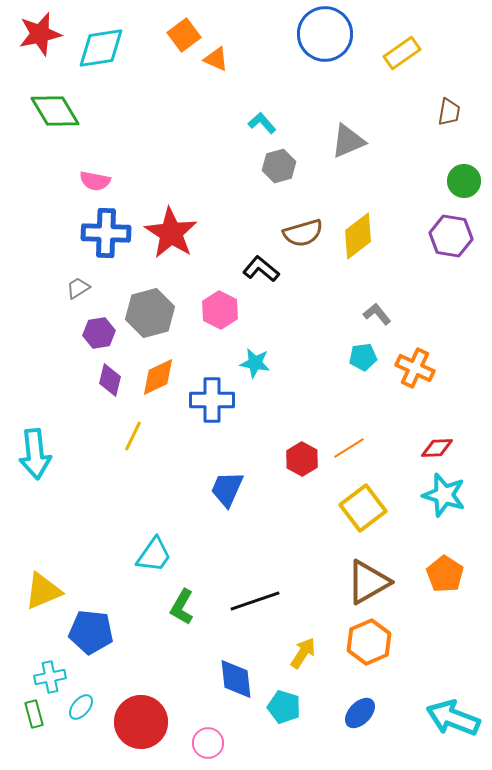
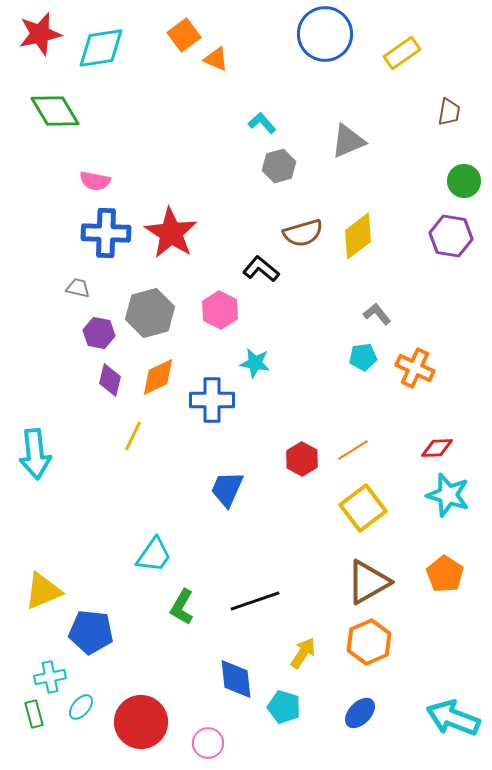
gray trapezoid at (78, 288): rotated 45 degrees clockwise
purple hexagon at (99, 333): rotated 20 degrees clockwise
orange line at (349, 448): moved 4 px right, 2 px down
cyan star at (444, 495): moved 4 px right
